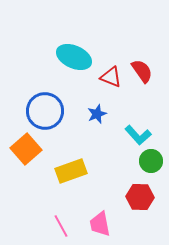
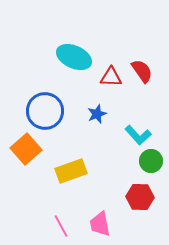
red triangle: rotated 20 degrees counterclockwise
